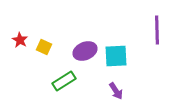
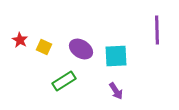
purple ellipse: moved 4 px left, 2 px up; rotated 55 degrees clockwise
